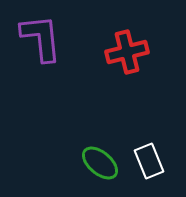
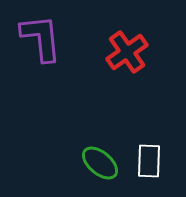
red cross: rotated 21 degrees counterclockwise
white rectangle: rotated 24 degrees clockwise
